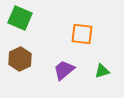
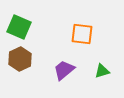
green square: moved 1 px left, 9 px down
